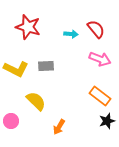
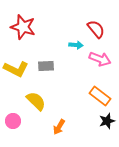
red star: moved 5 px left
cyan arrow: moved 5 px right, 11 px down
pink circle: moved 2 px right
